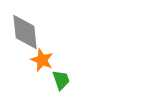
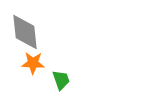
orange star: moved 9 px left, 3 px down; rotated 20 degrees counterclockwise
